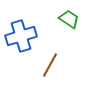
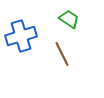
brown line: moved 12 px right, 11 px up; rotated 55 degrees counterclockwise
